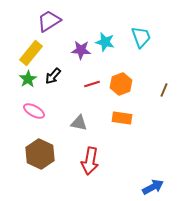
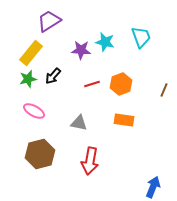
green star: rotated 18 degrees clockwise
orange rectangle: moved 2 px right, 2 px down
brown hexagon: rotated 20 degrees clockwise
blue arrow: rotated 40 degrees counterclockwise
